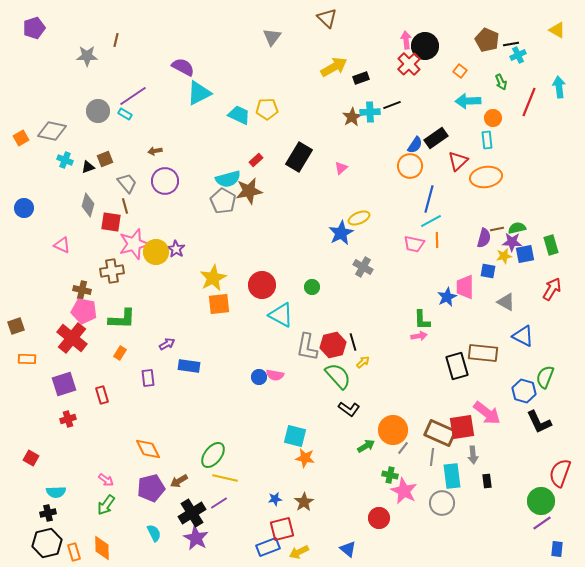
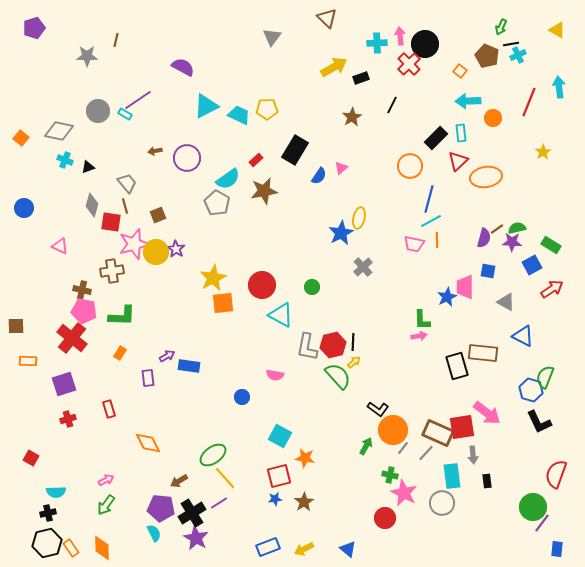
pink arrow at (406, 40): moved 6 px left, 4 px up
brown pentagon at (487, 40): moved 16 px down
black circle at (425, 46): moved 2 px up
green arrow at (501, 82): moved 55 px up; rotated 49 degrees clockwise
cyan triangle at (199, 93): moved 7 px right, 13 px down
purple line at (133, 96): moved 5 px right, 4 px down
black line at (392, 105): rotated 42 degrees counterclockwise
cyan cross at (370, 112): moved 7 px right, 69 px up
gray diamond at (52, 131): moved 7 px right
orange square at (21, 138): rotated 21 degrees counterclockwise
black rectangle at (436, 138): rotated 10 degrees counterclockwise
cyan rectangle at (487, 140): moved 26 px left, 7 px up
blue semicircle at (415, 145): moved 96 px left, 31 px down
black rectangle at (299, 157): moved 4 px left, 7 px up
brown square at (105, 159): moved 53 px right, 56 px down
cyan semicircle at (228, 179): rotated 20 degrees counterclockwise
purple circle at (165, 181): moved 22 px right, 23 px up
brown star at (249, 191): moved 15 px right
gray pentagon at (223, 201): moved 6 px left, 2 px down
gray diamond at (88, 205): moved 4 px right
yellow ellipse at (359, 218): rotated 55 degrees counterclockwise
brown line at (497, 229): rotated 24 degrees counterclockwise
pink triangle at (62, 245): moved 2 px left, 1 px down
green rectangle at (551, 245): rotated 42 degrees counterclockwise
blue square at (525, 254): moved 7 px right, 11 px down; rotated 18 degrees counterclockwise
yellow star at (504, 256): moved 39 px right, 104 px up; rotated 21 degrees counterclockwise
gray cross at (363, 267): rotated 18 degrees clockwise
red arrow at (552, 289): rotated 25 degrees clockwise
orange square at (219, 304): moved 4 px right, 1 px up
green L-shape at (122, 319): moved 3 px up
brown square at (16, 326): rotated 18 degrees clockwise
black line at (353, 342): rotated 18 degrees clockwise
purple arrow at (167, 344): moved 12 px down
orange rectangle at (27, 359): moved 1 px right, 2 px down
yellow arrow at (363, 362): moved 9 px left
blue circle at (259, 377): moved 17 px left, 20 px down
blue hexagon at (524, 391): moved 7 px right, 1 px up
red rectangle at (102, 395): moved 7 px right, 14 px down
black L-shape at (349, 409): moved 29 px right
brown rectangle at (440, 433): moved 2 px left
cyan square at (295, 436): moved 15 px left; rotated 15 degrees clockwise
green arrow at (366, 446): rotated 30 degrees counterclockwise
orange diamond at (148, 449): moved 6 px up
green ellipse at (213, 455): rotated 16 degrees clockwise
gray line at (432, 457): moved 6 px left, 4 px up; rotated 36 degrees clockwise
red semicircle at (560, 473): moved 4 px left, 1 px down
yellow line at (225, 478): rotated 35 degrees clockwise
pink arrow at (106, 480): rotated 63 degrees counterclockwise
purple pentagon at (151, 488): moved 10 px right, 20 px down; rotated 20 degrees clockwise
pink star at (404, 491): moved 2 px down
green circle at (541, 501): moved 8 px left, 6 px down
red circle at (379, 518): moved 6 px right
purple line at (542, 523): rotated 18 degrees counterclockwise
red square at (282, 529): moved 3 px left, 53 px up
orange rectangle at (74, 552): moved 3 px left, 4 px up; rotated 18 degrees counterclockwise
yellow arrow at (299, 552): moved 5 px right, 3 px up
